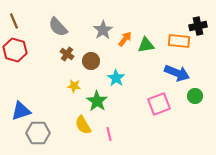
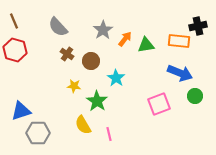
blue arrow: moved 3 px right
